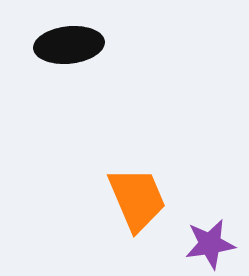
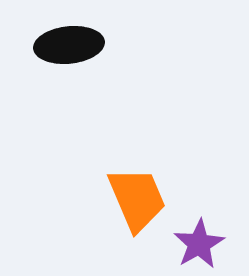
purple star: moved 11 px left; rotated 21 degrees counterclockwise
